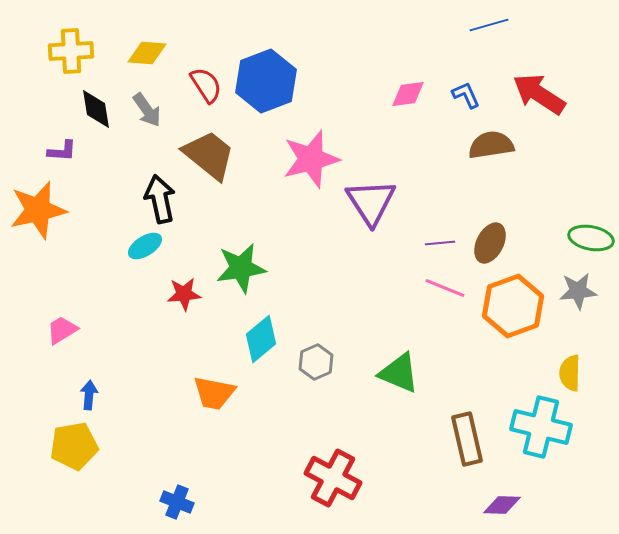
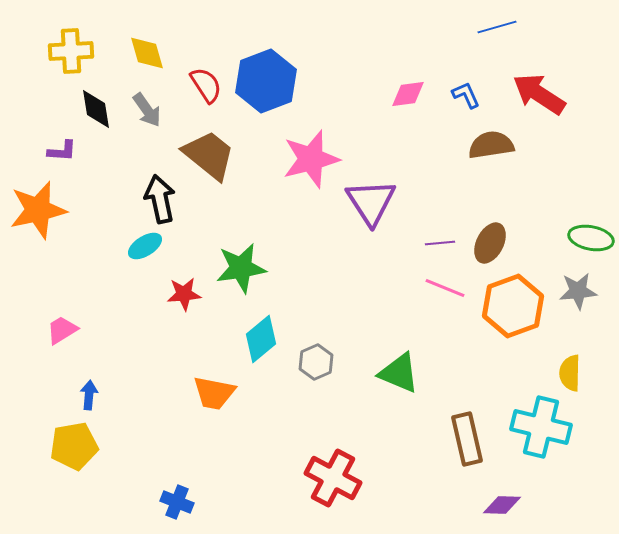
blue line: moved 8 px right, 2 px down
yellow diamond: rotated 69 degrees clockwise
